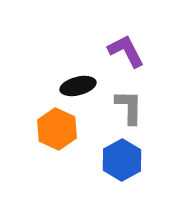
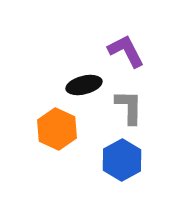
black ellipse: moved 6 px right, 1 px up
